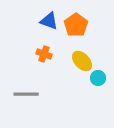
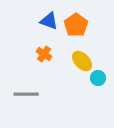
orange cross: rotated 14 degrees clockwise
